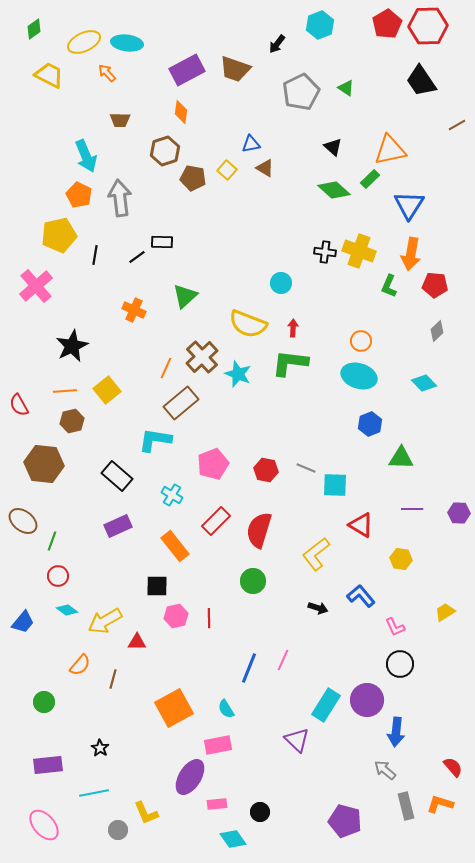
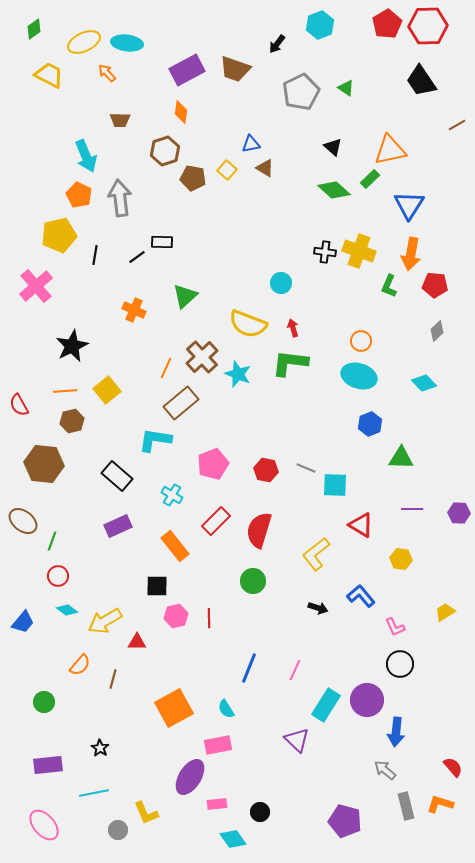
red arrow at (293, 328): rotated 18 degrees counterclockwise
pink line at (283, 660): moved 12 px right, 10 px down
